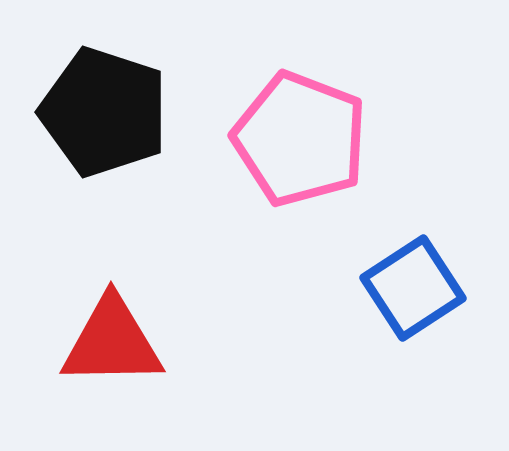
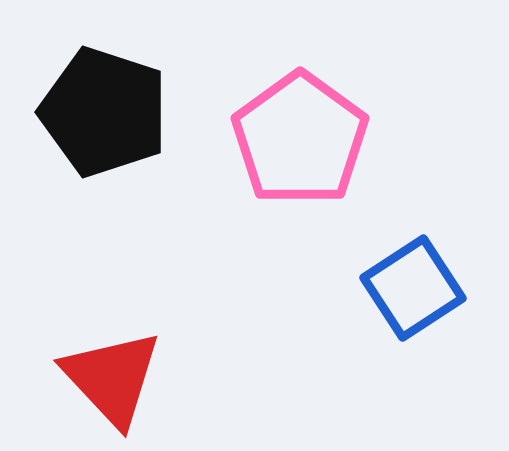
pink pentagon: rotated 15 degrees clockwise
red triangle: moved 36 px down; rotated 48 degrees clockwise
